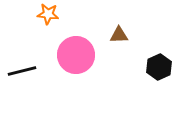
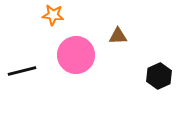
orange star: moved 5 px right, 1 px down
brown triangle: moved 1 px left, 1 px down
black hexagon: moved 9 px down
